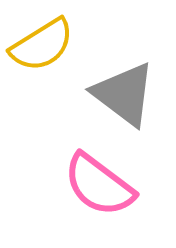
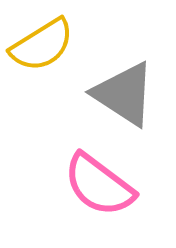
gray triangle: rotated 4 degrees counterclockwise
